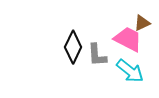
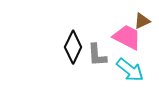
brown triangle: moved 2 px up
pink trapezoid: moved 1 px left, 2 px up
cyan arrow: moved 1 px up
